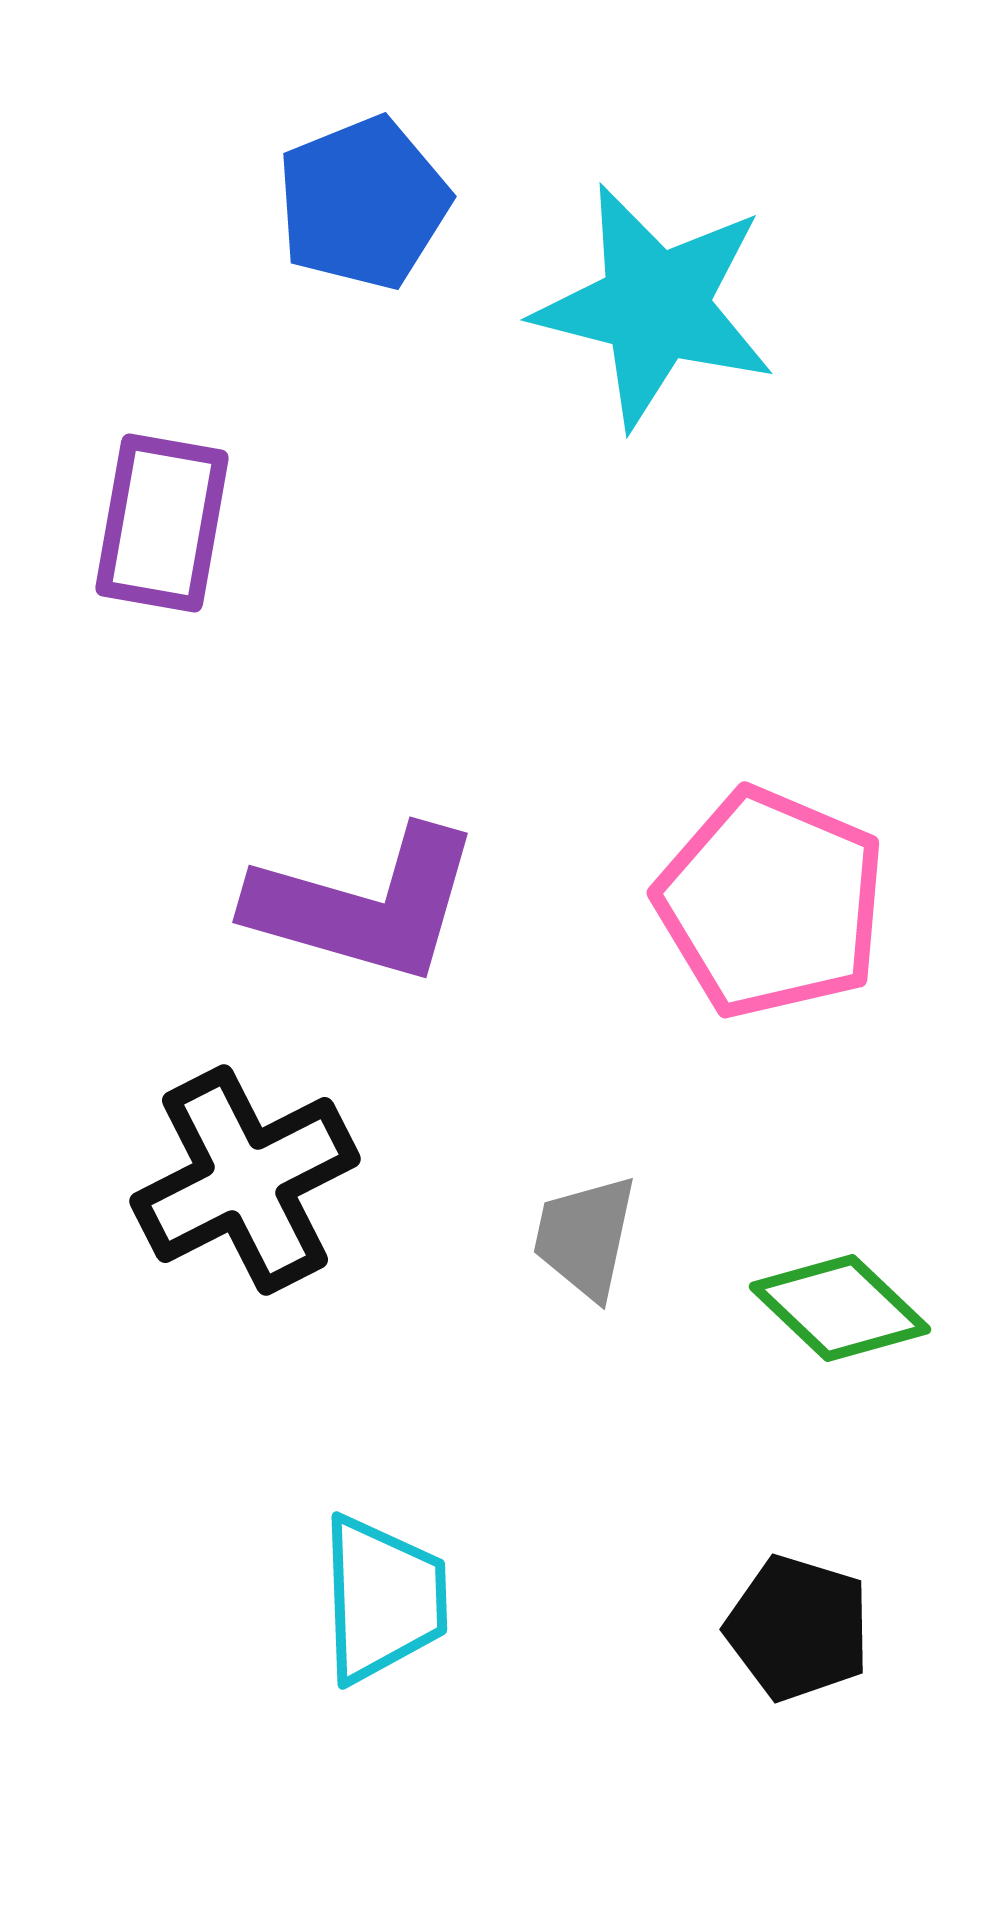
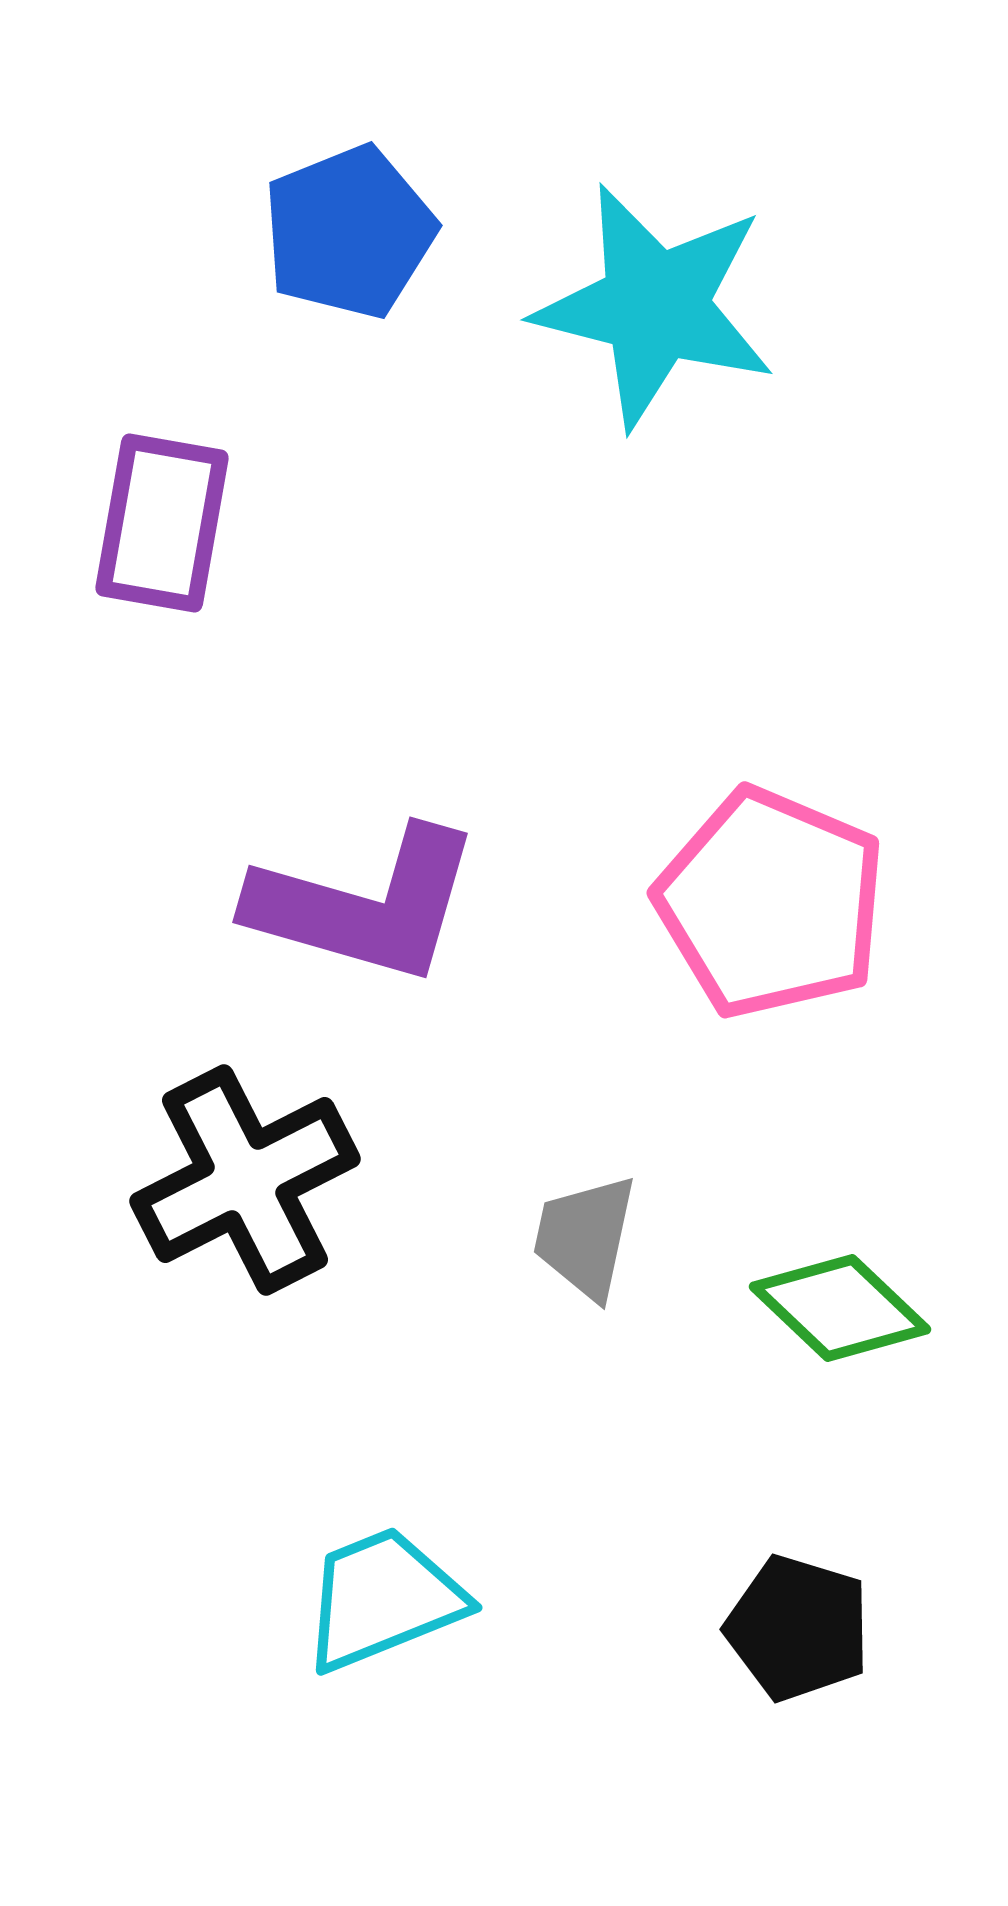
blue pentagon: moved 14 px left, 29 px down
cyan trapezoid: rotated 110 degrees counterclockwise
